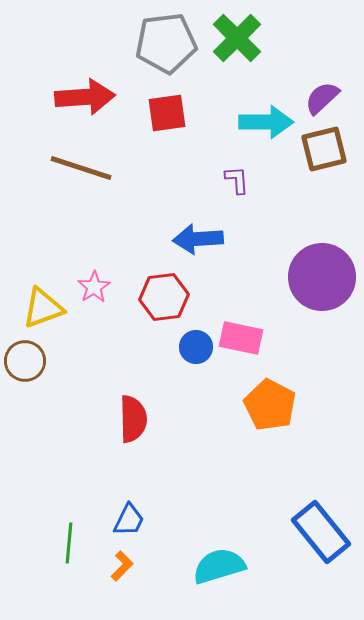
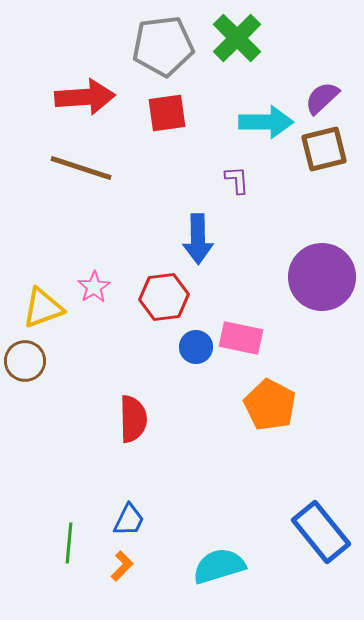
gray pentagon: moved 3 px left, 3 px down
blue arrow: rotated 87 degrees counterclockwise
